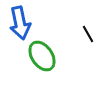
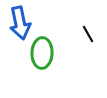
green ellipse: moved 3 px up; rotated 36 degrees clockwise
